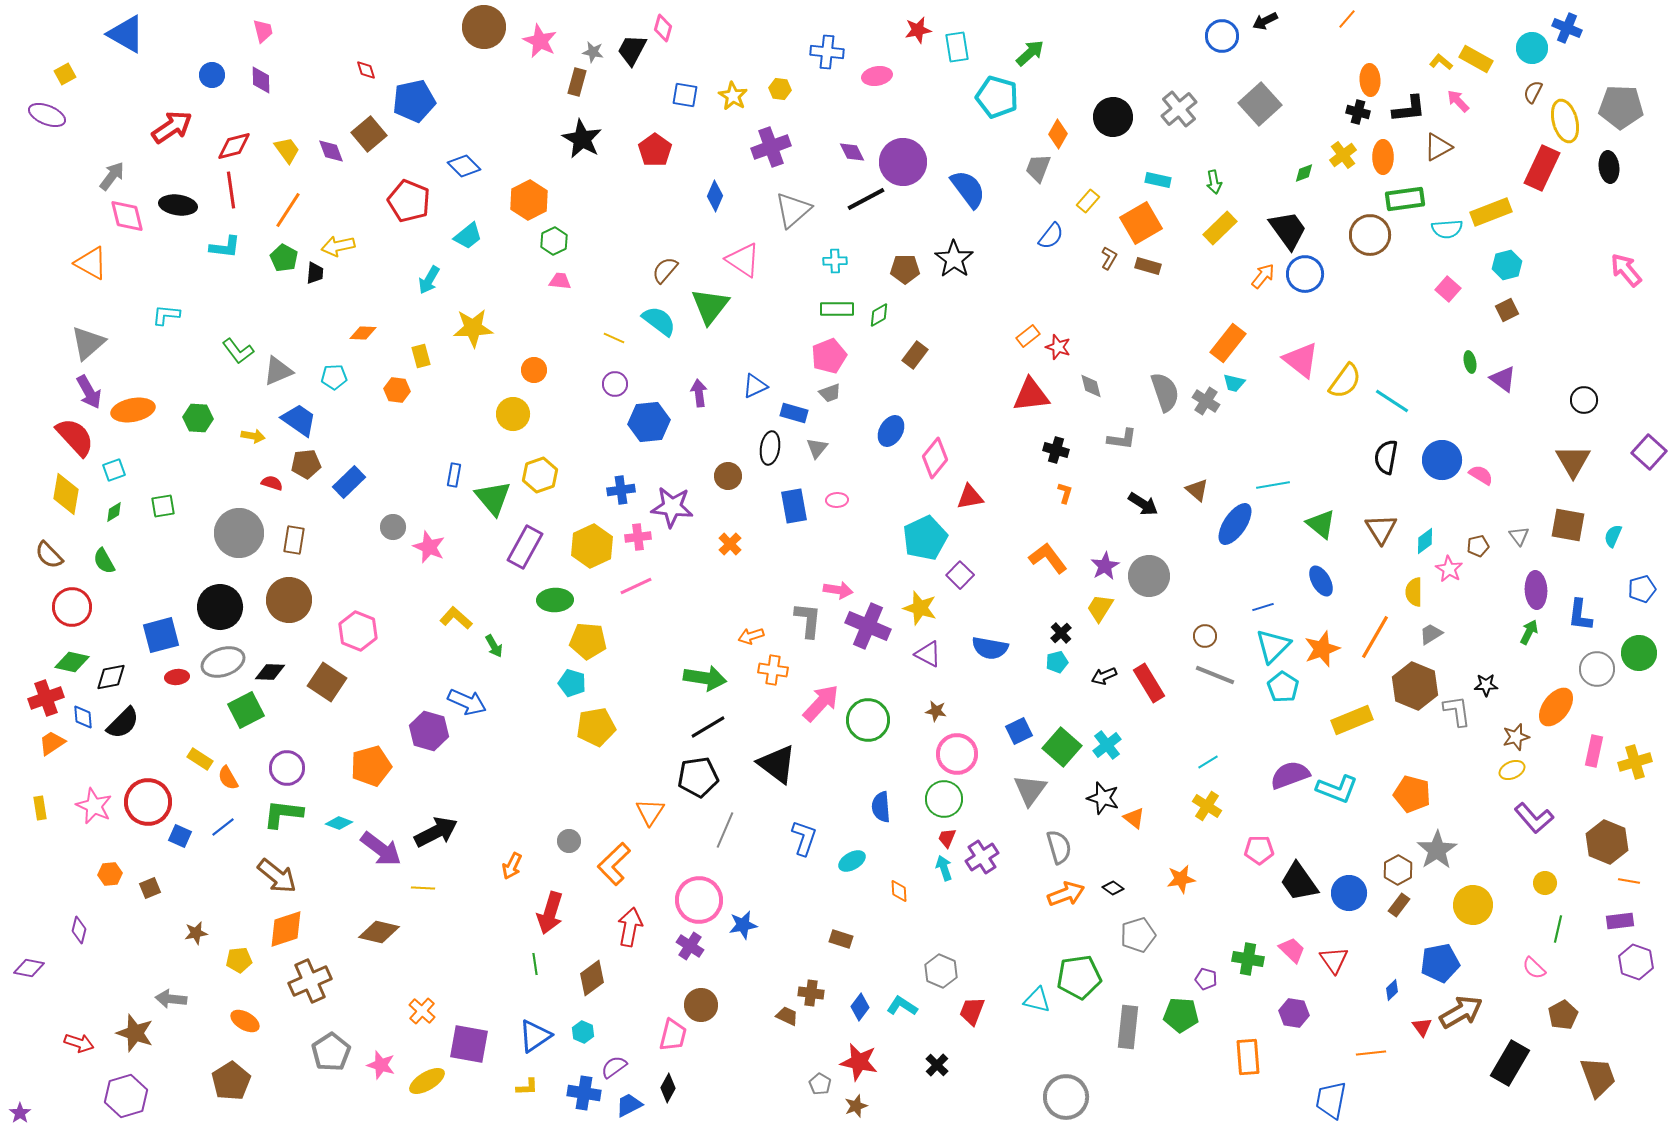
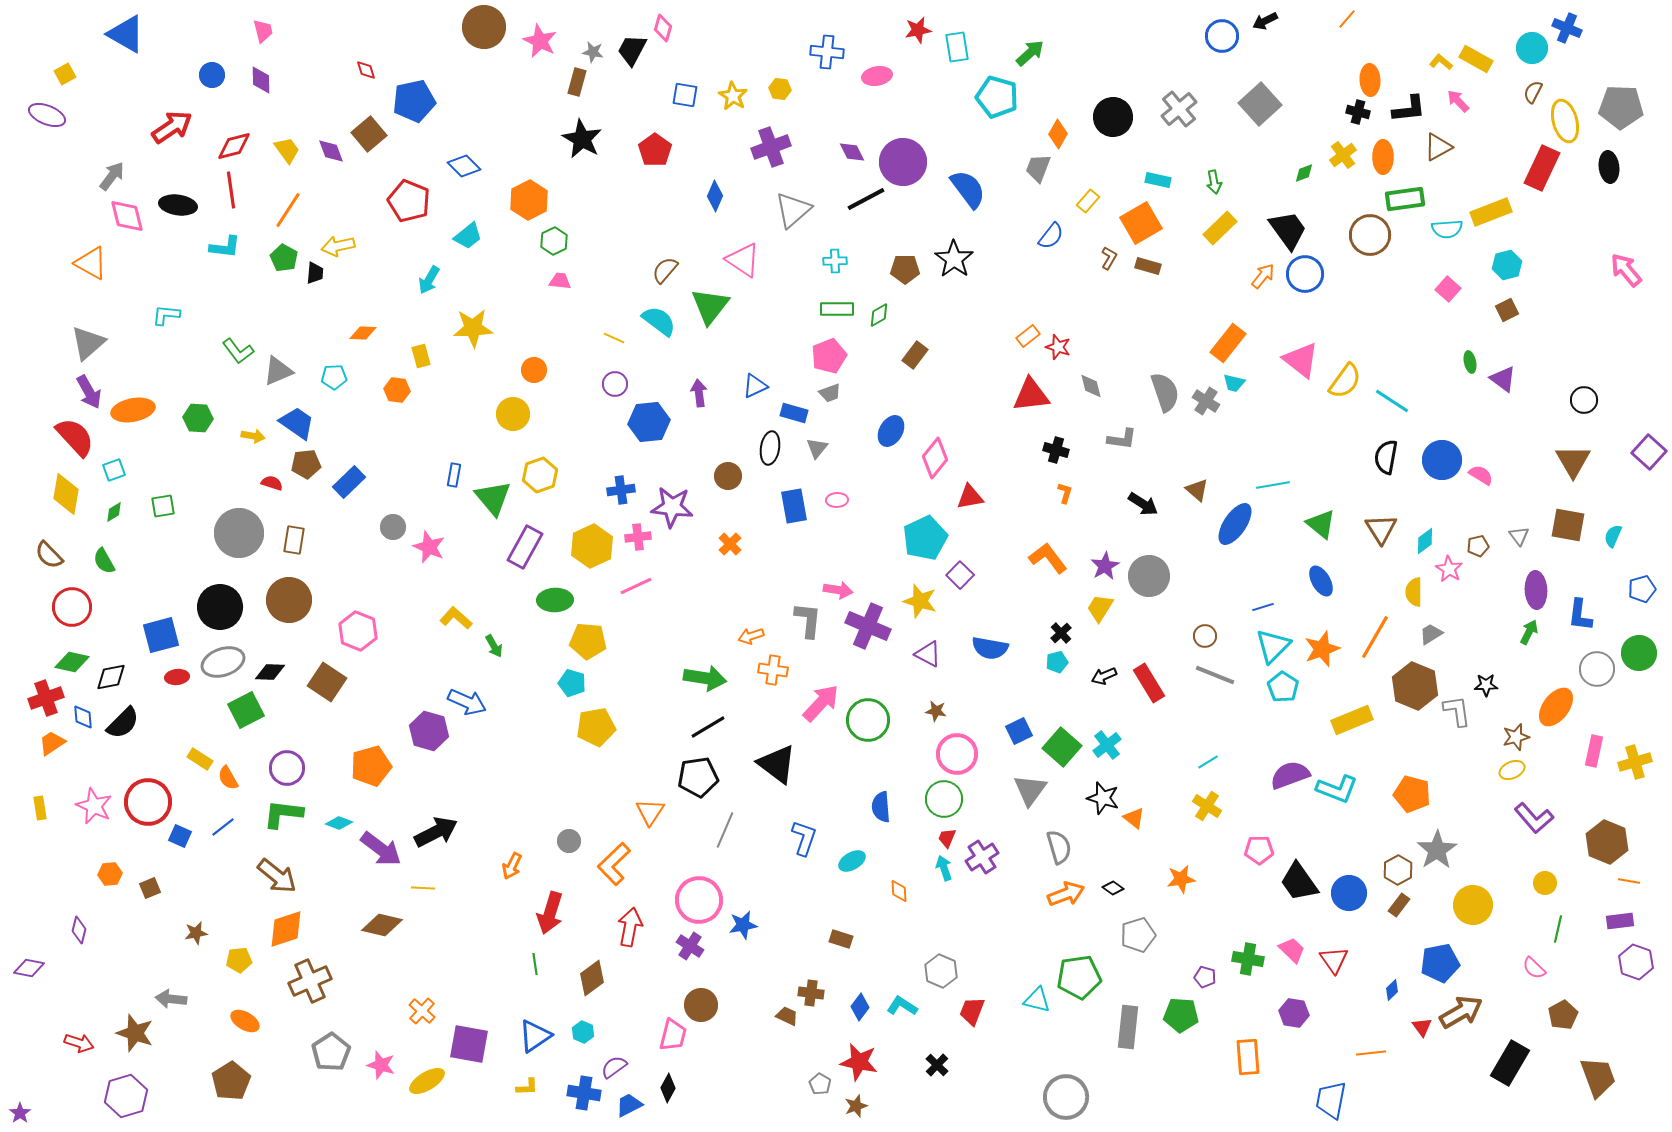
blue trapezoid at (299, 420): moved 2 px left, 3 px down
yellow star at (920, 608): moved 7 px up
brown diamond at (379, 932): moved 3 px right, 7 px up
purple pentagon at (1206, 979): moved 1 px left, 2 px up
